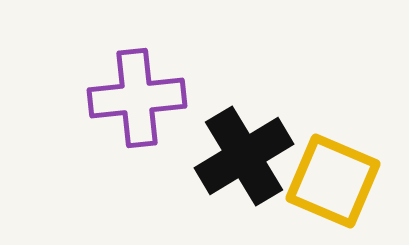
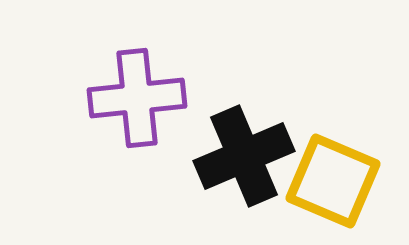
black cross: rotated 8 degrees clockwise
